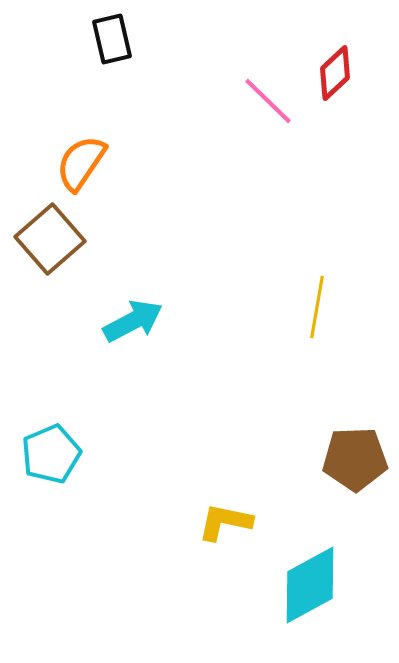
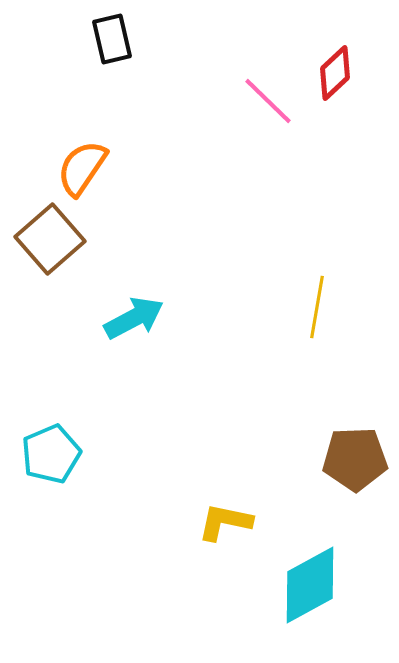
orange semicircle: moved 1 px right, 5 px down
cyan arrow: moved 1 px right, 3 px up
